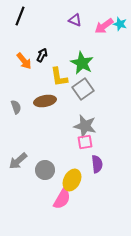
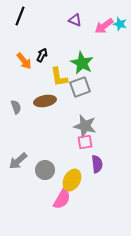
gray square: moved 3 px left, 2 px up; rotated 15 degrees clockwise
